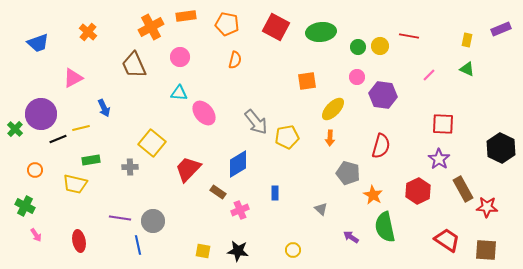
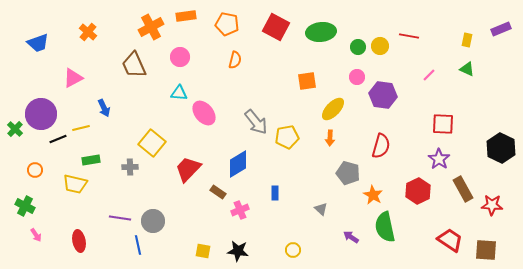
red star at (487, 207): moved 5 px right, 2 px up
red trapezoid at (447, 240): moved 3 px right
